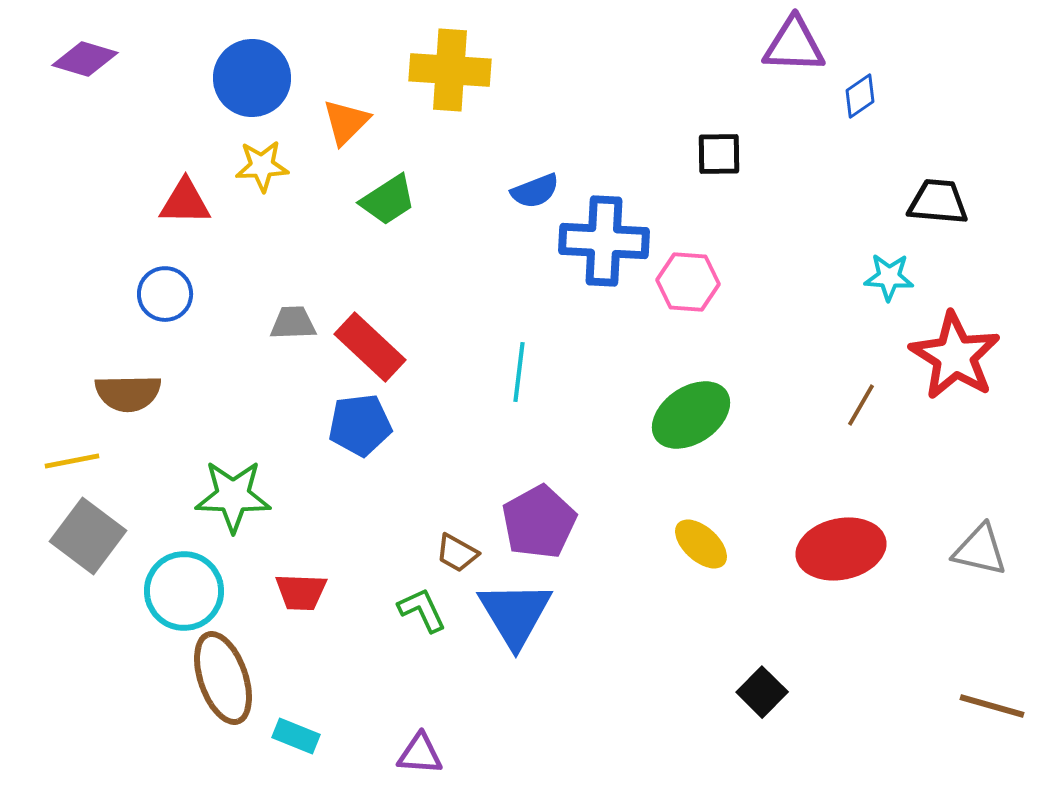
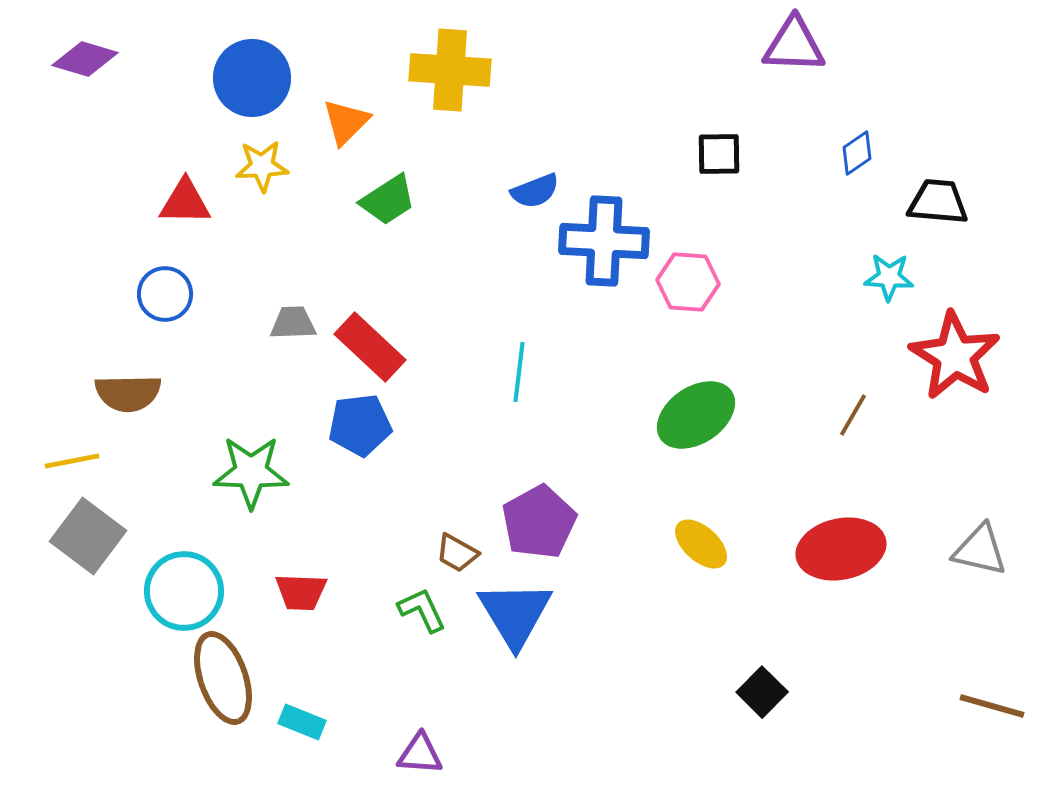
blue diamond at (860, 96): moved 3 px left, 57 px down
brown line at (861, 405): moved 8 px left, 10 px down
green ellipse at (691, 415): moved 5 px right
green star at (233, 496): moved 18 px right, 24 px up
cyan rectangle at (296, 736): moved 6 px right, 14 px up
